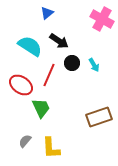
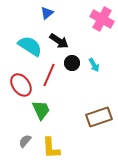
red ellipse: rotated 20 degrees clockwise
green trapezoid: moved 2 px down
